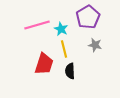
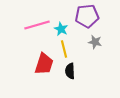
purple pentagon: moved 1 px left, 1 px up; rotated 25 degrees clockwise
gray star: moved 3 px up
